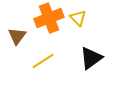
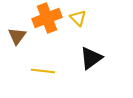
orange cross: moved 2 px left
yellow line: moved 10 px down; rotated 40 degrees clockwise
